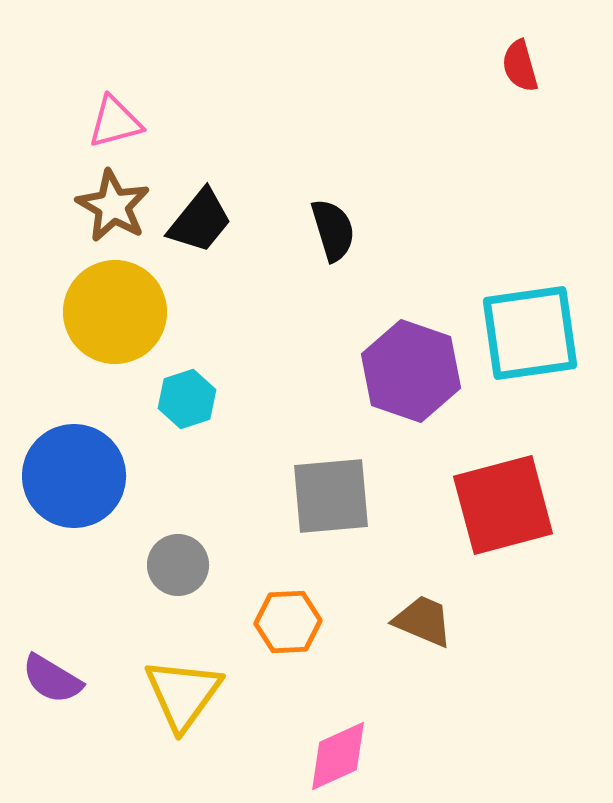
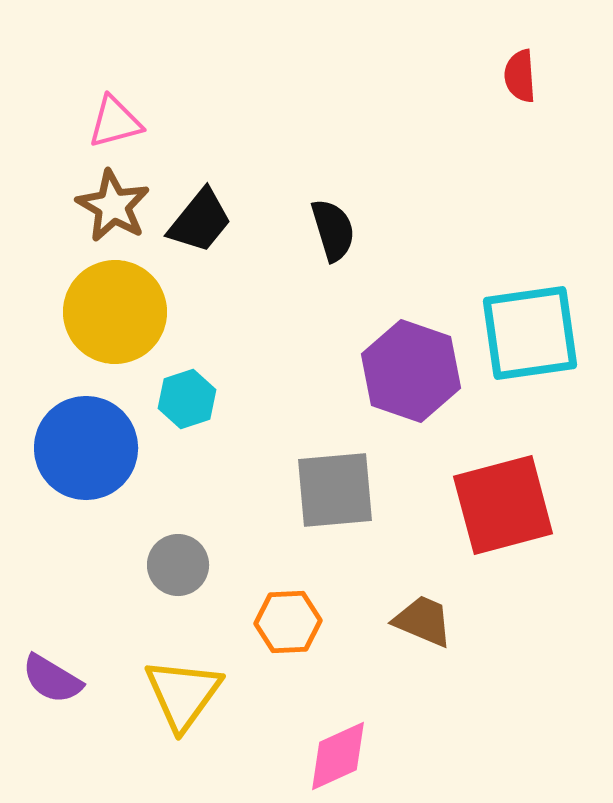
red semicircle: moved 10 px down; rotated 12 degrees clockwise
blue circle: moved 12 px right, 28 px up
gray square: moved 4 px right, 6 px up
